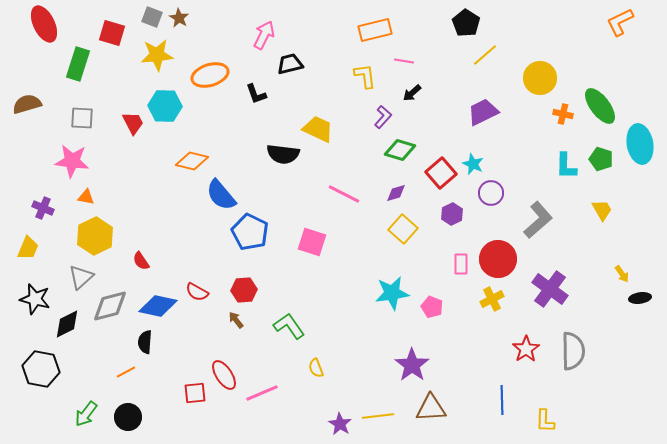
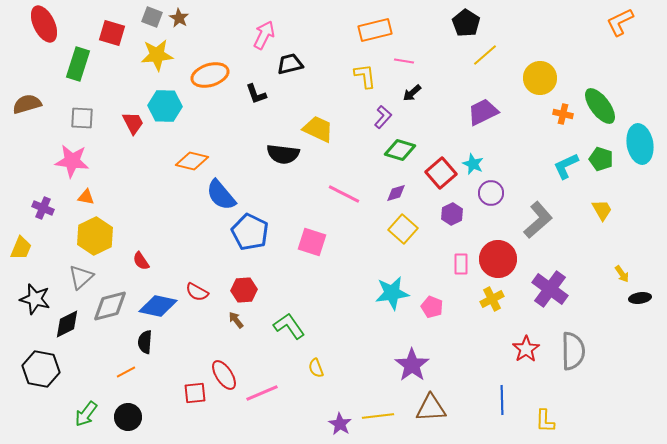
cyan L-shape at (566, 166): rotated 64 degrees clockwise
yellow trapezoid at (28, 248): moved 7 px left
